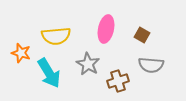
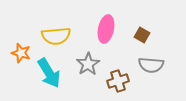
gray star: rotated 10 degrees clockwise
